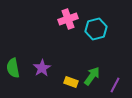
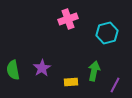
cyan hexagon: moved 11 px right, 4 px down
green semicircle: moved 2 px down
green arrow: moved 2 px right, 5 px up; rotated 24 degrees counterclockwise
yellow rectangle: rotated 24 degrees counterclockwise
